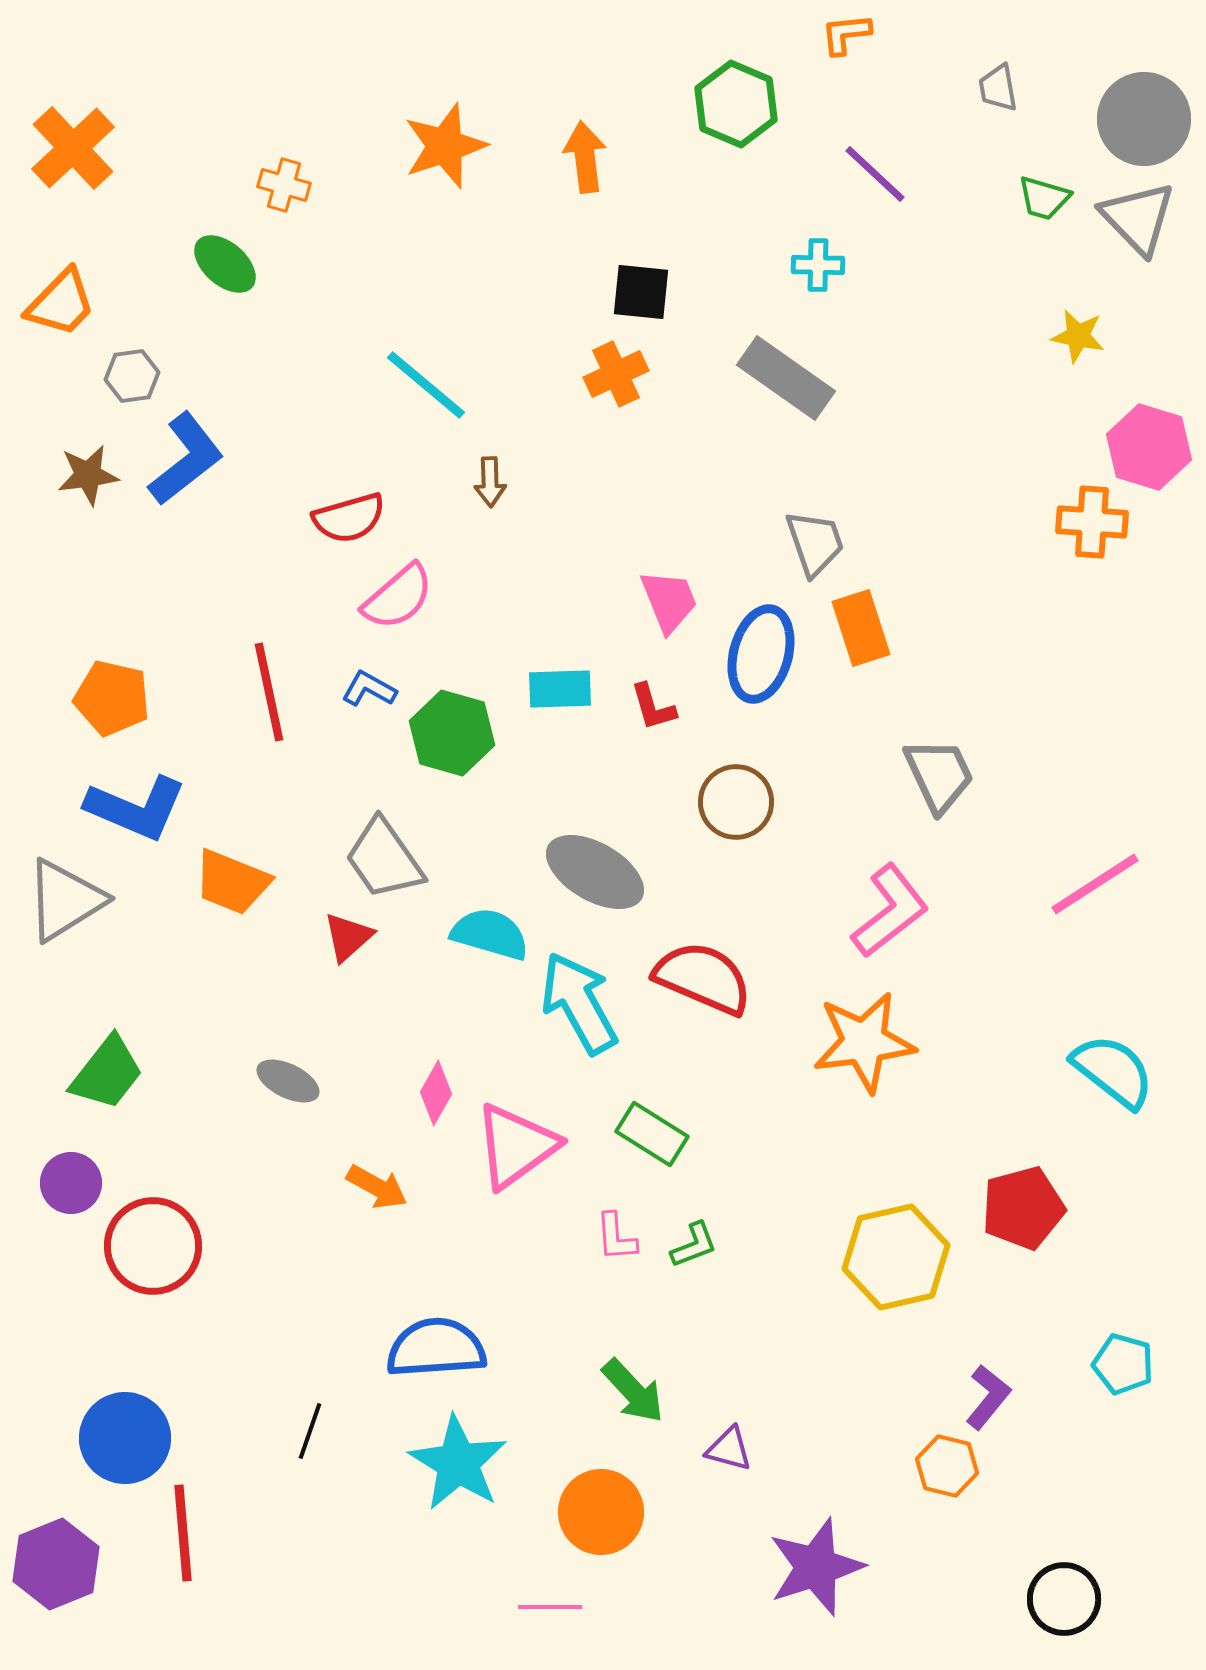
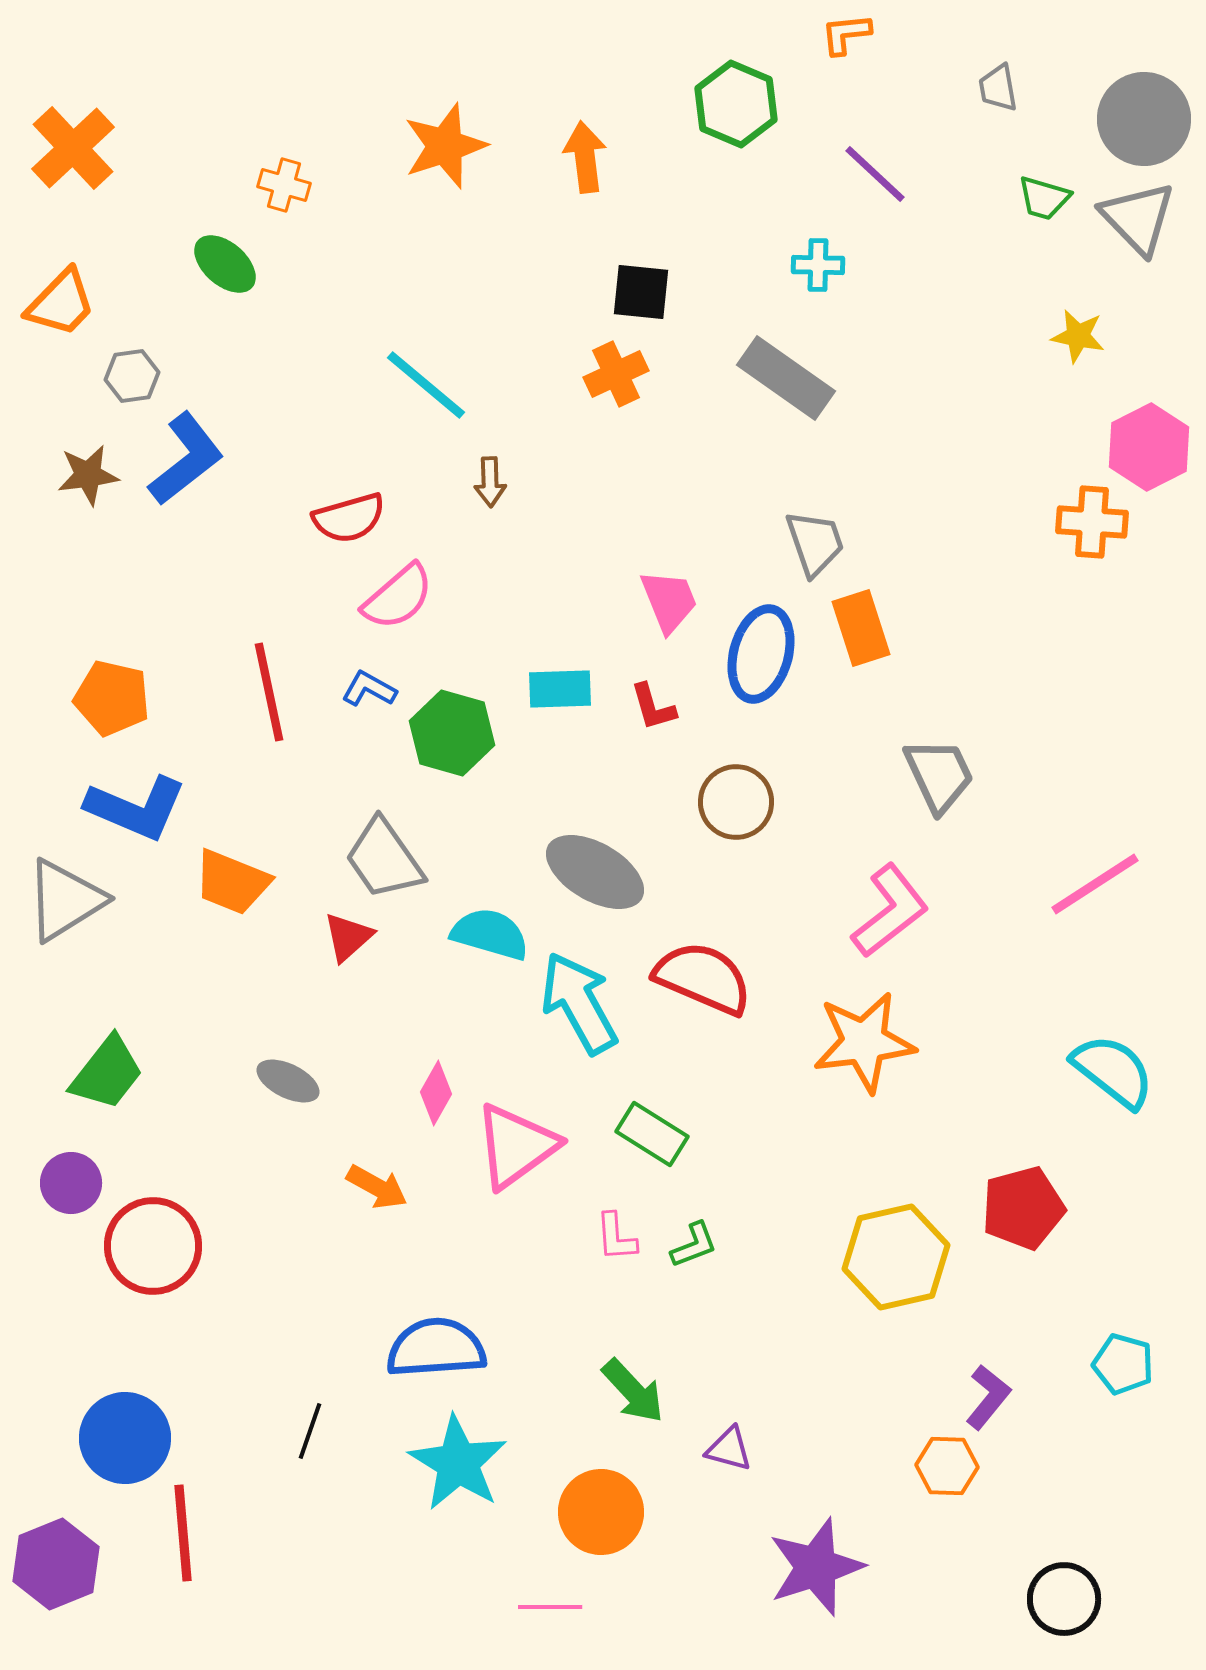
pink hexagon at (1149, 447): rotated 16 degrees clockwise
orange hexagon at (947, 1466): rotated 12 degrees counterclockwise
